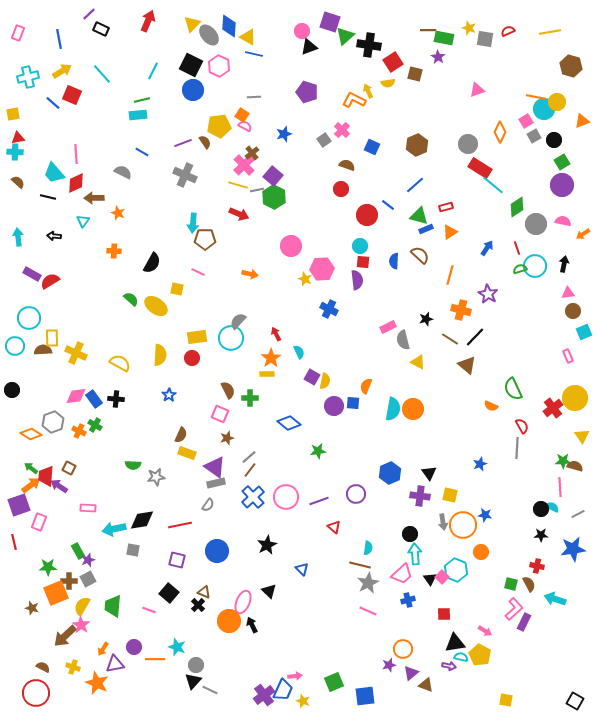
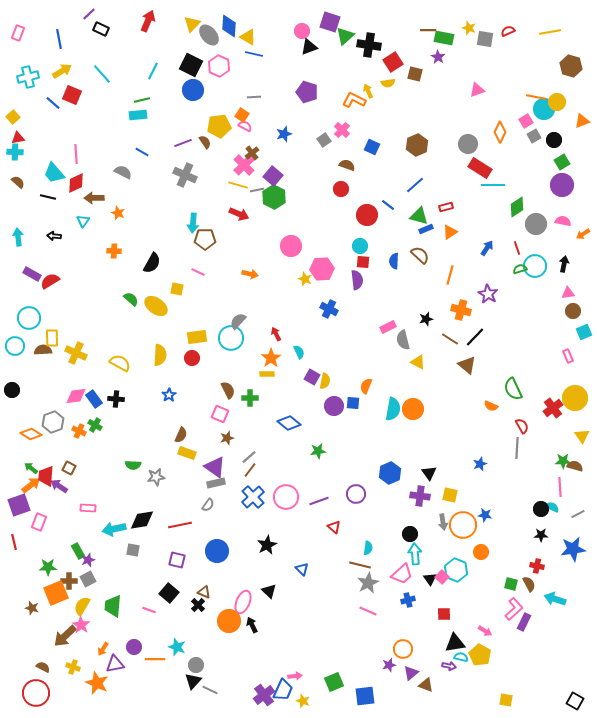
yellow square at (13, 114): moved 3 px down; rotated 32 degrees counterclockwise
cyan line at (493, 185): rotated 40 degrees counterclockwise
